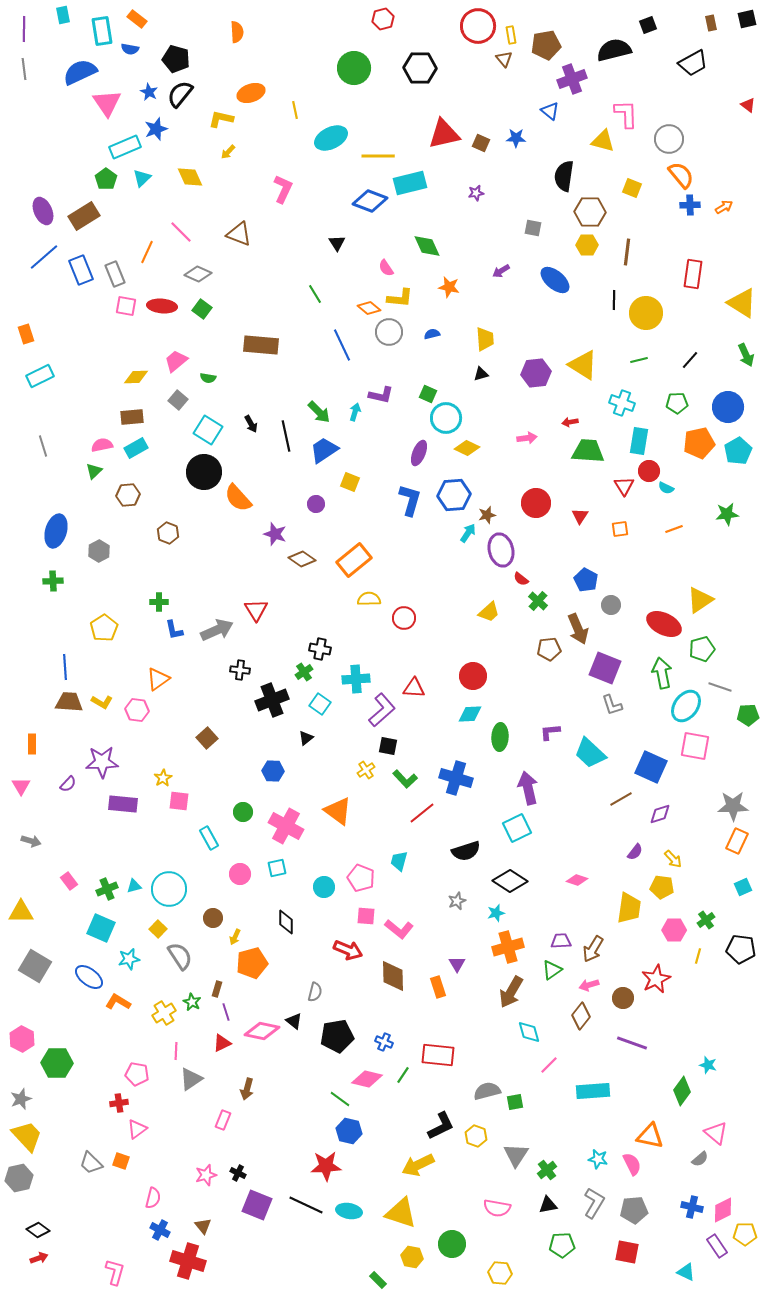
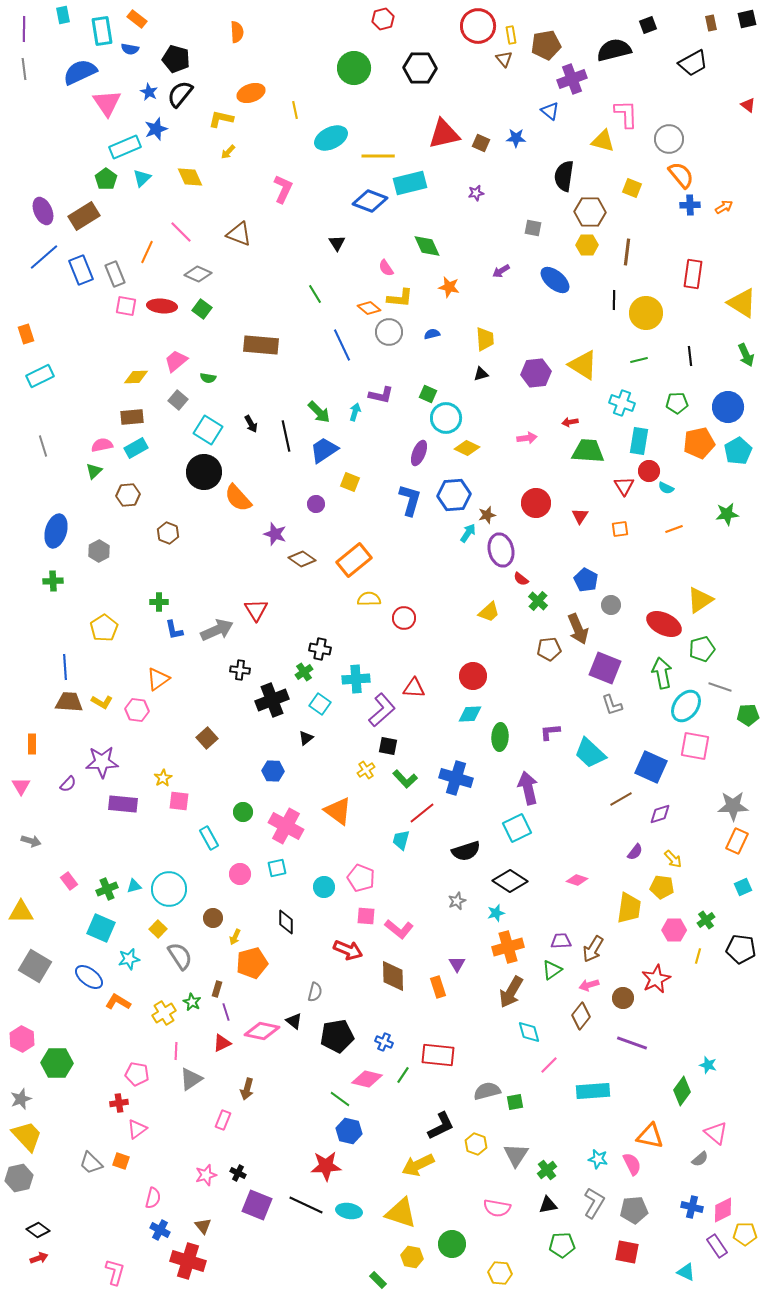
black line at (690, 360): moved 4 px up; rotated 48 degrees counterclockwise
cyan trapezoid at (399, 861): moved 2 px right, 21 px up
yellow hexagon at (476, 1136): moved 8 px down
